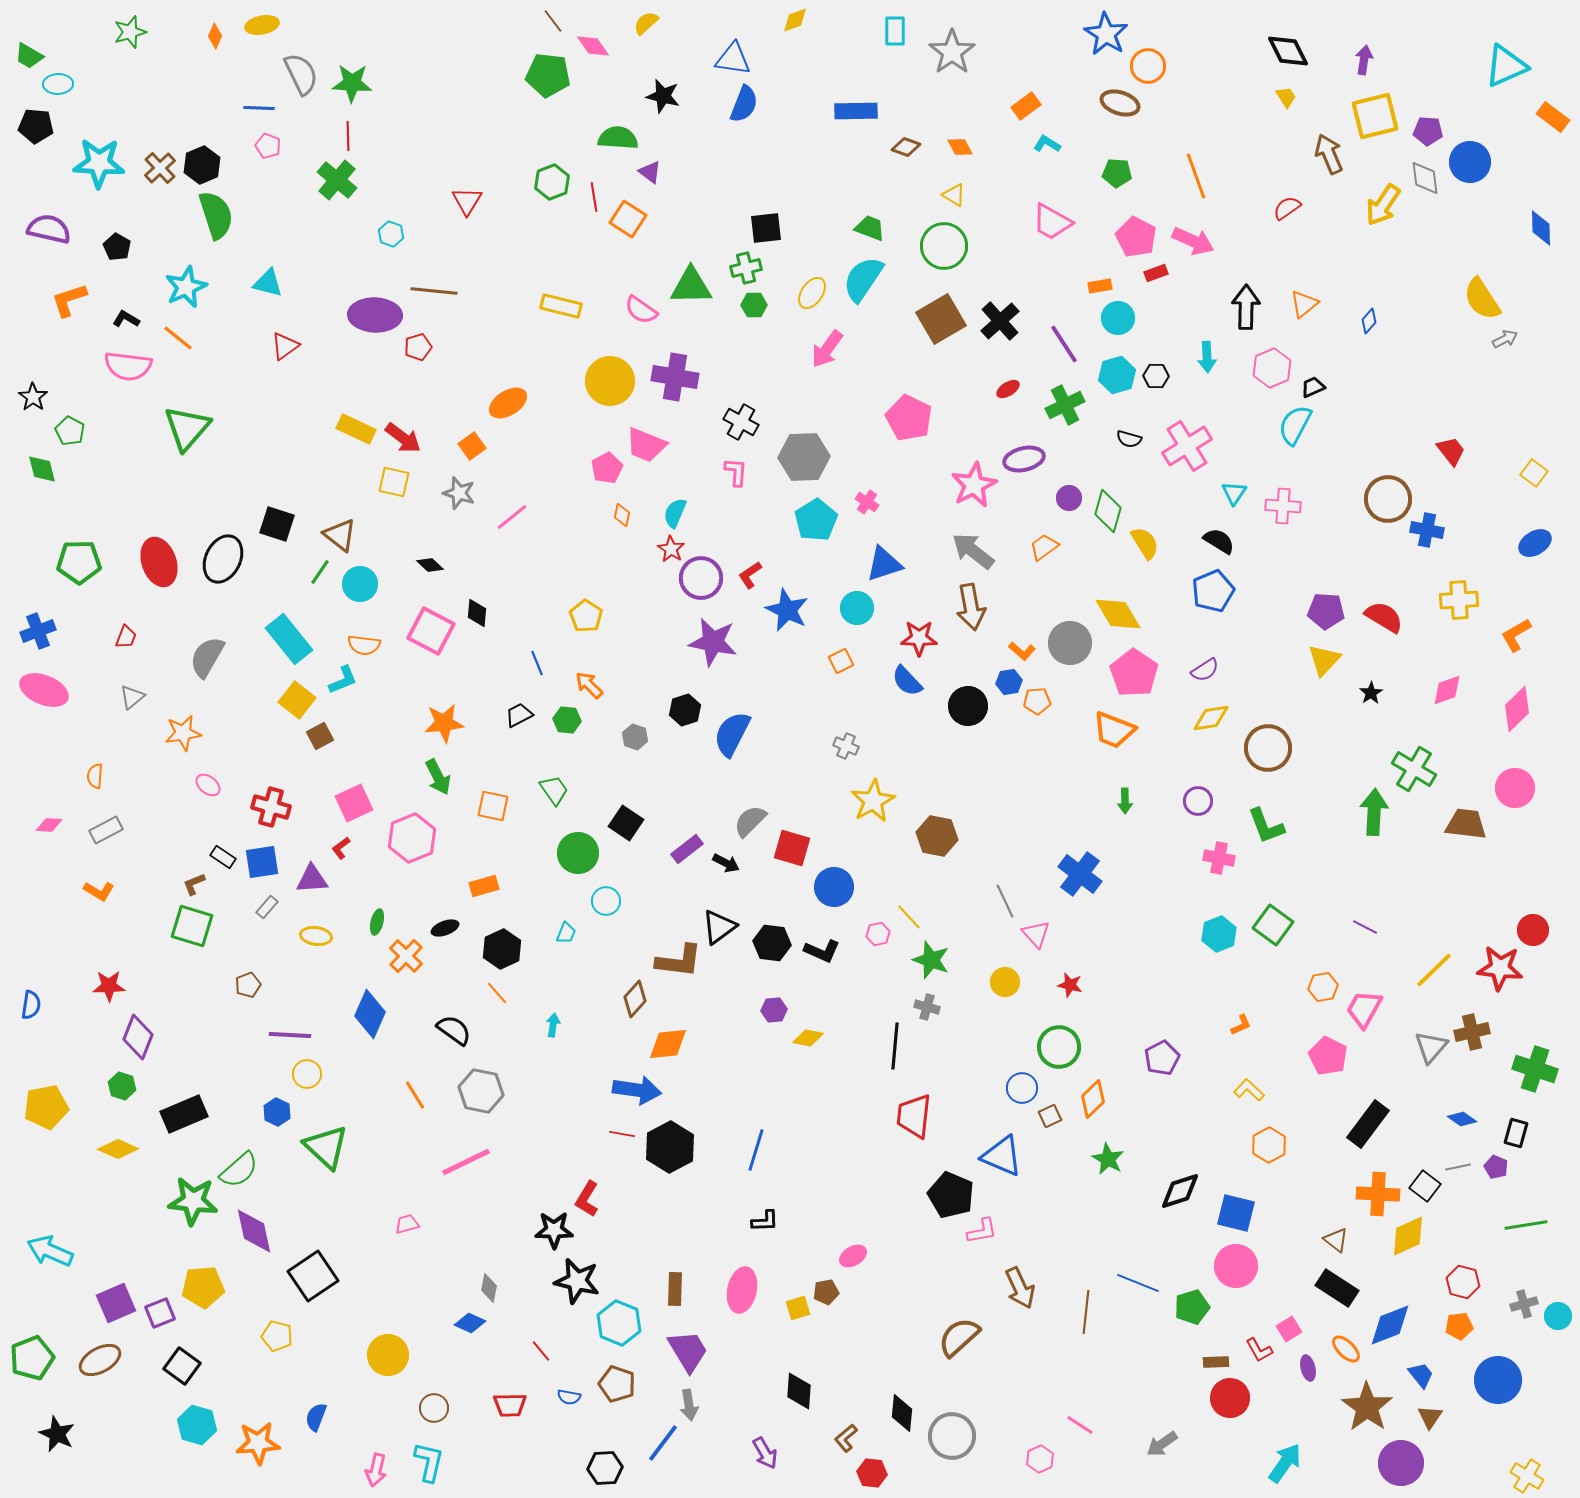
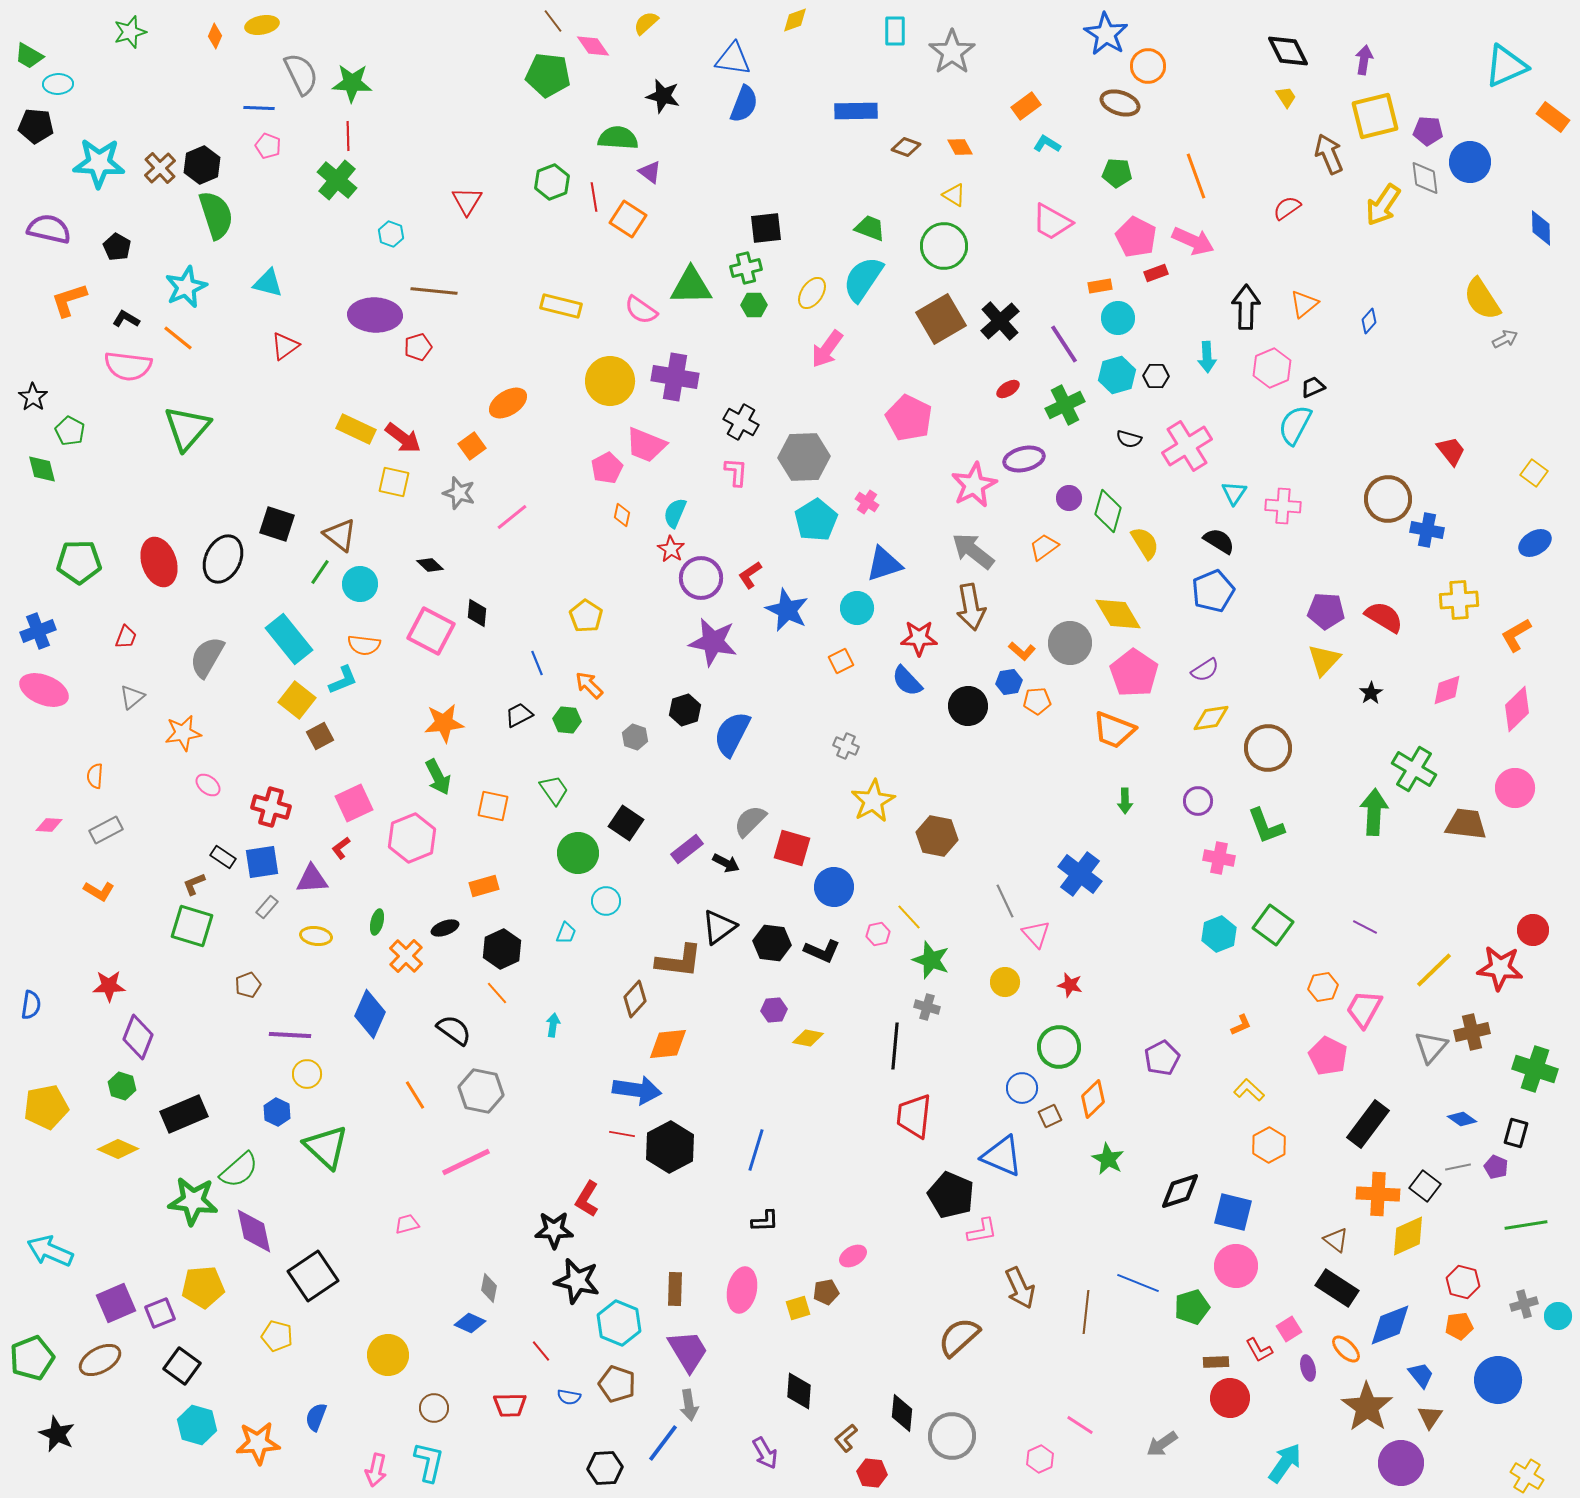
blue square at (1236, 1213): moved 3 px left, 1 px up
